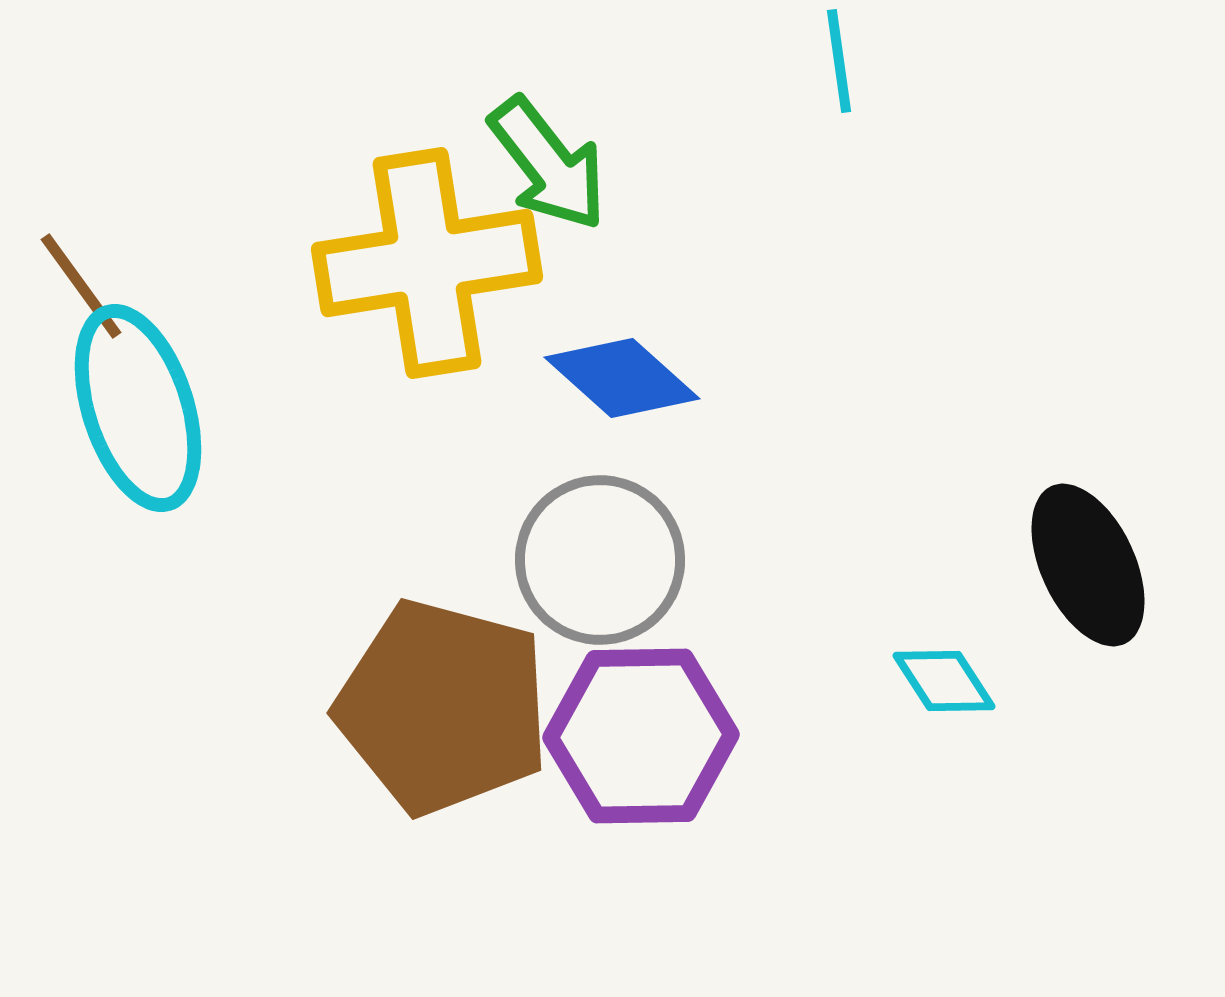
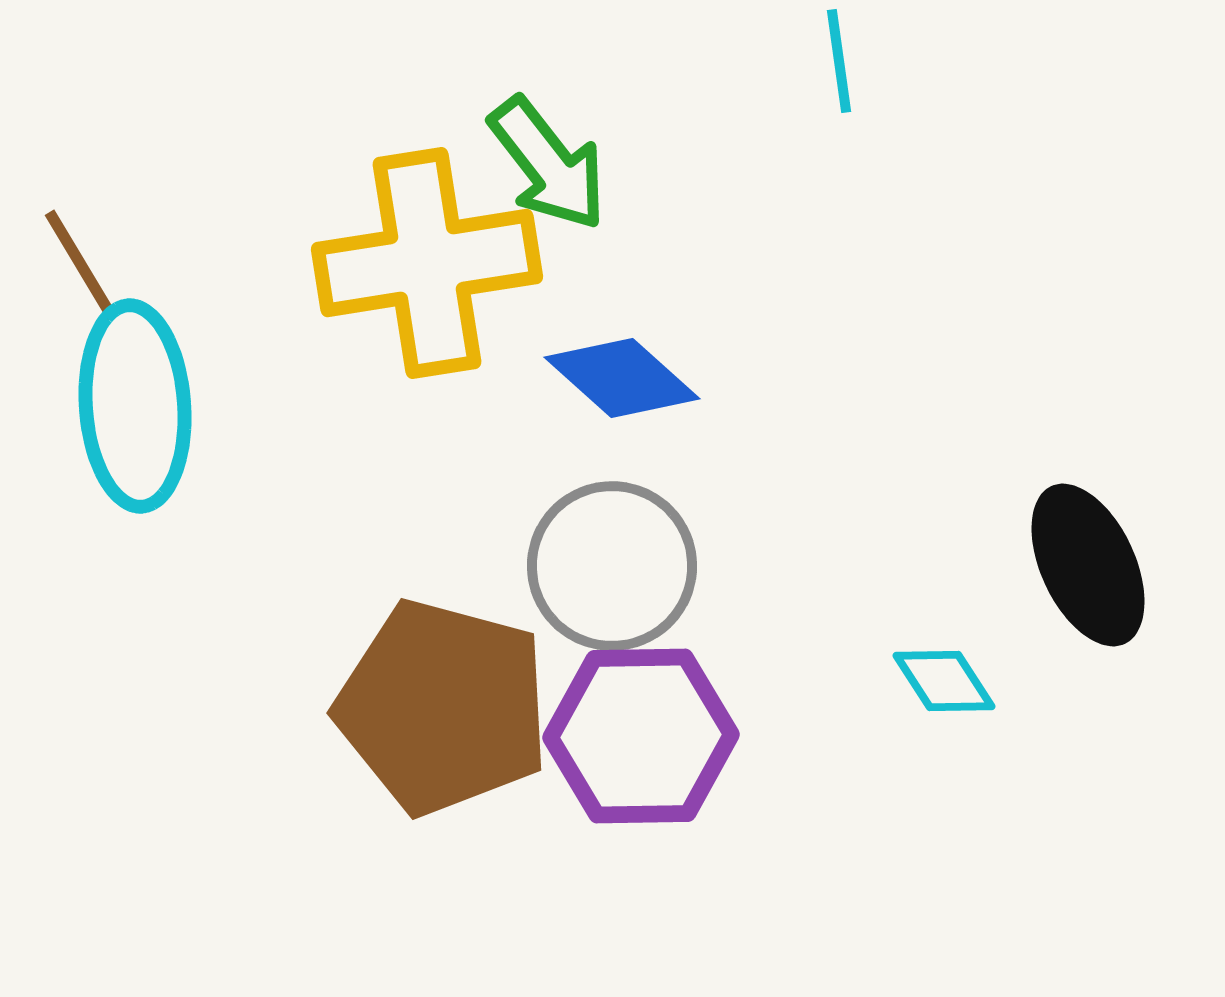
brown line: moved 21 px up; rotated 5 degrees clockwise
cyan ellipse: moved 3 px left, 2 px up; rotated 14 degrees clockwise
gray circle: moved 12 px right, 6 px down
